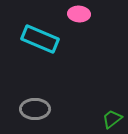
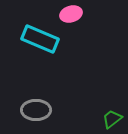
pink ellipse: moved 8 px left; rotated 20 degrees counterclockwise
gray ellipse: moved 1 px right, 1 px down
